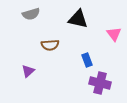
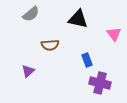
gray semicircle: rotated 24 degrees counterclockwise
